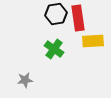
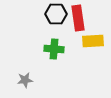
black hexagon: rotated 10 degrees clockwise
green cross: rotated 30 degrees counterclockwise
